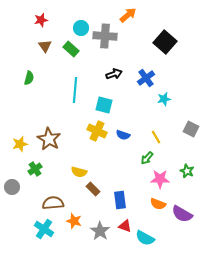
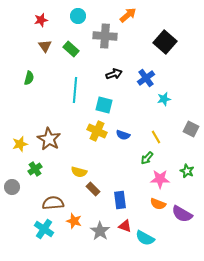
cyan circle: moved 3 px left, 12 px up
